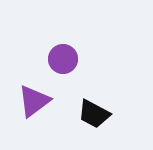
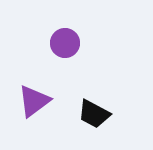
purple circle: moved 2 px right, 16 px up
